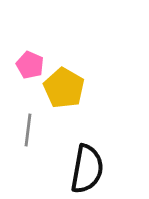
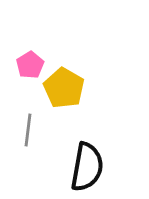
pink pentagon: rotated 16 degrees clockwise
black semicircle: moved 2 px up
